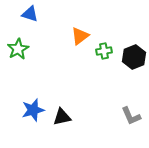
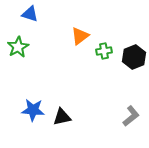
green star: moved 2 px up
blue star: rotated 20 degrees clockwise
gray L-shape: rotated 105 degrees counterclockwise
